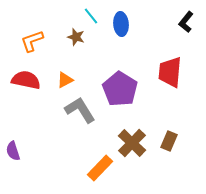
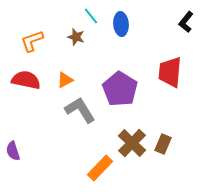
brown rectangle: moved 6 px left, 3 px down
